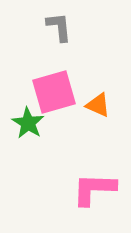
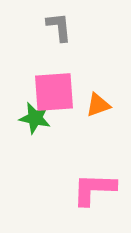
pink square: rotated 12 degrees clockwise
orange triangle: rotated 44 degrees counterclockwise
green star: moved 7 px right, 5 px up; rotated 20 degrees counterclockwise
